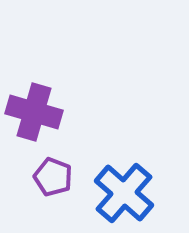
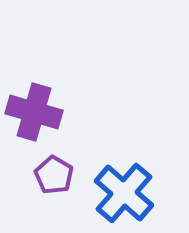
purple pentagon: moved 1 px right, 2 px up; rotated 9 degrees clockwise
